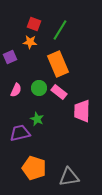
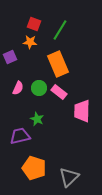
pink semicircle: moved 2 px right, 2 px up
purple trapezoid: moved 3 px down
gray triangle: rotated 35 degrees counterclockwise
